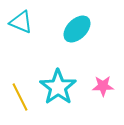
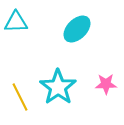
cyan triangle: moved 5 px left; rotated 25 degrees counterclockwise
pink star: moved 3 px right, 2 px up
